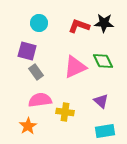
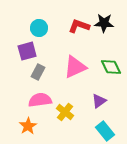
cyan circle: moved 5 px down
purple square: rotated 30 degrees counterclockwise
green diamond: moved 8 px right, 6 px down
gray rectangle: moved 2 px right; rotated 63 degrees clockwise
purple triangle: moved 2 px left; rotated 42 degrees clockwise
yellow cross: rotated 30 degrees clockwise
cyan rectangle: rotated 60 degrees clockwise
